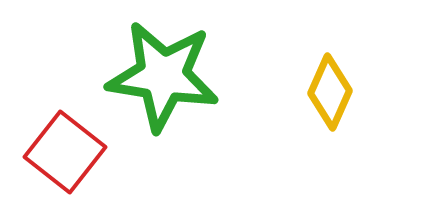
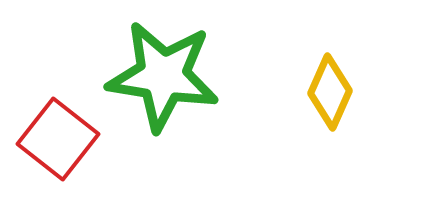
red square: moved 7 px left, 13 px up
